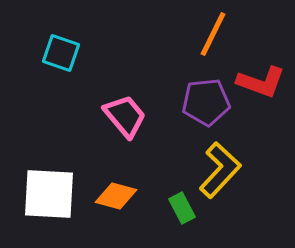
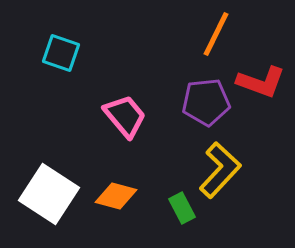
orange line: moved 3 px right
white square: rotated 30 degrees clockwise
